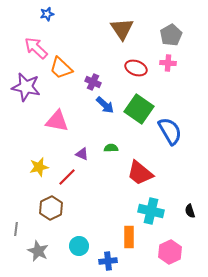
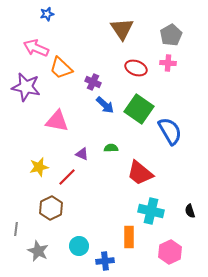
pink arrow: rotated 20 degrees counterclockwise
blue cross: moved 3 px left
